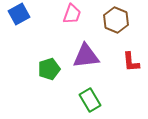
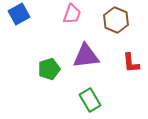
red L-shape: moved 1 px down
